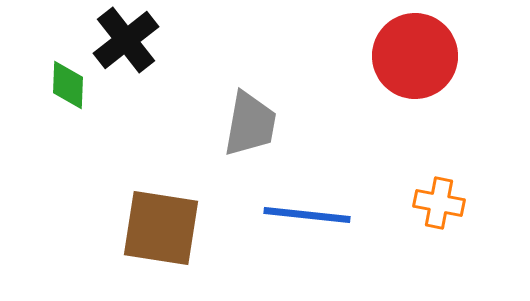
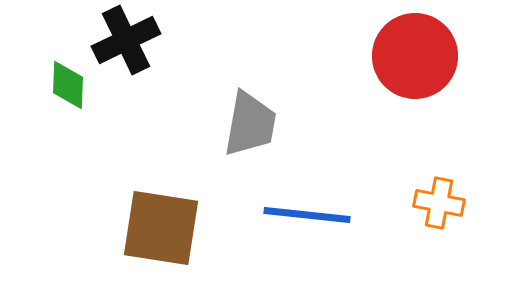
black cross: rotated 12 degrees clockwise
